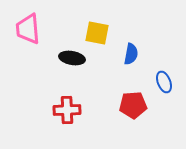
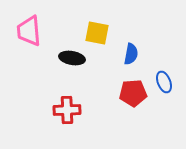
pink trapezoid: moved 1 px right, 2 px down
red pentagon: moved 12 px up
